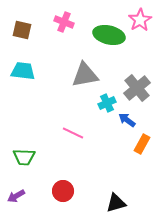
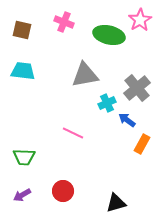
purple arrow: moved 6 px right, 1 px up
